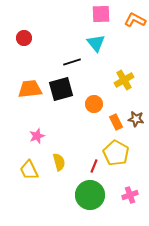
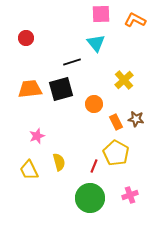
red circle: moved 2 px right
yellow cross: rotated 12 degrees counterclockwise
green circle: moved 3 px down
